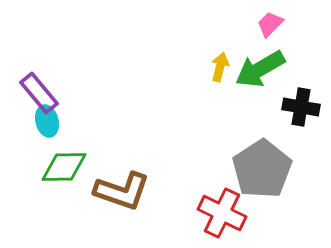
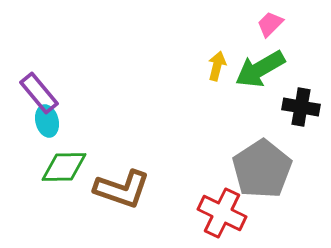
yellow arrow: moved 3 px left, 1 px up
brown L-shape: moved 2 px up
